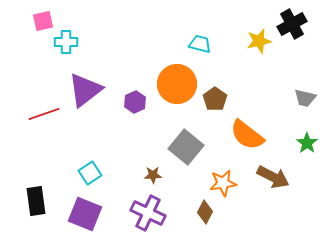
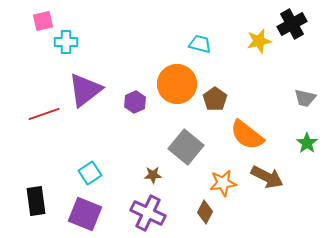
brown arrow: moved 6 px left
